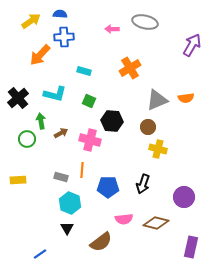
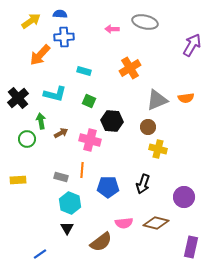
pink semicircle: moved 4 px down
